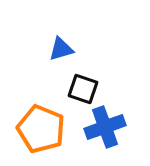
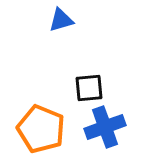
blue triangle: moved 29 px up
black square: moved 6 px right, 1 px up; rotated 24 degrees counterclockwise
